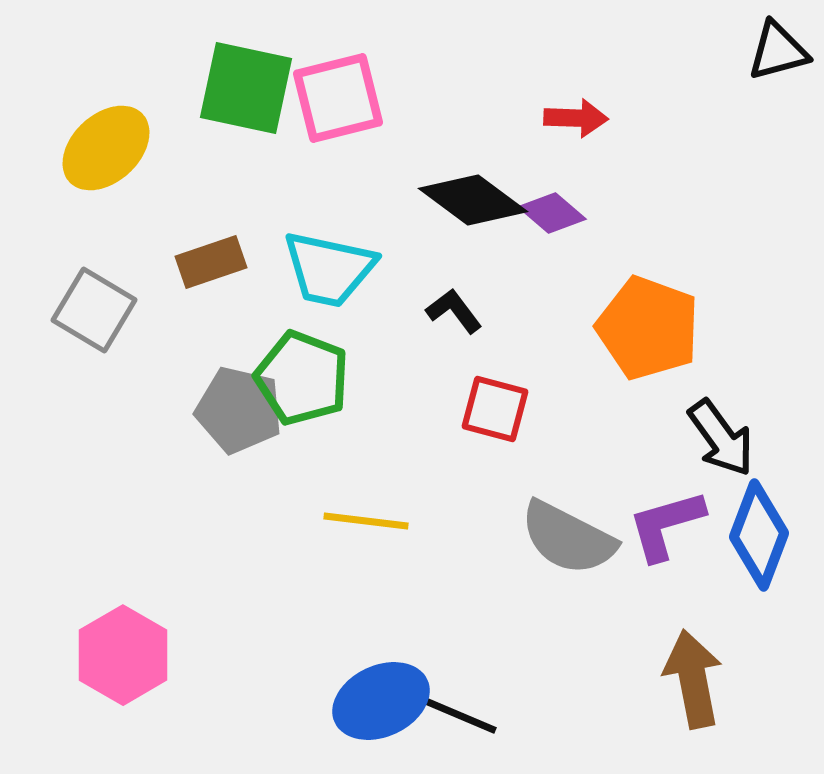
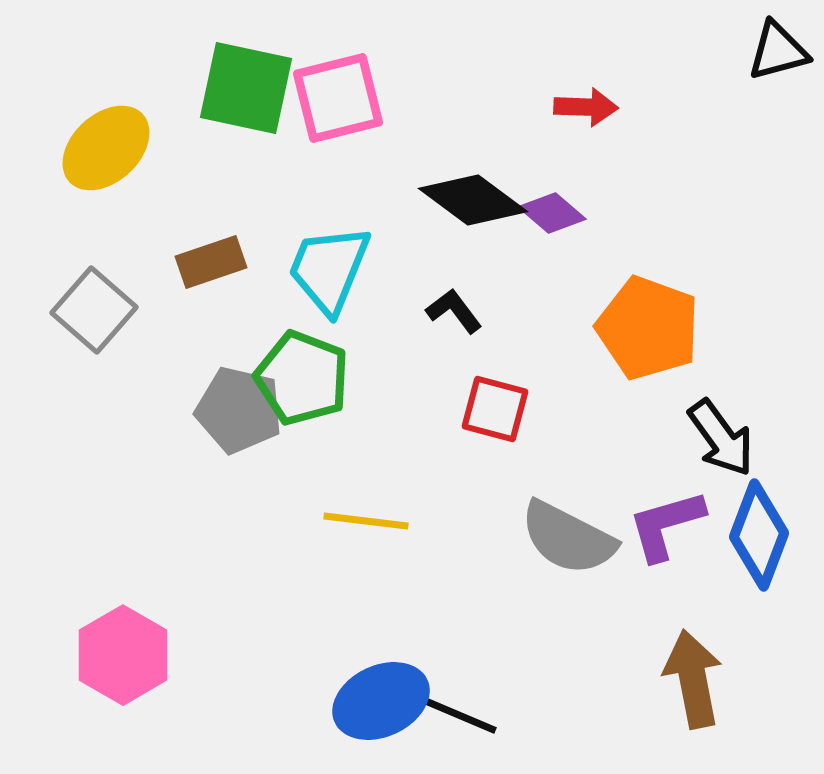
red arrow: moved 10 px right, 11 px up
cyan trapezoid: rotated 100 degrees clockwise
gray square: rotated 10 degrees clockwise
